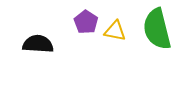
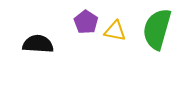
green semicircle: rotated 30 degrees clockwise
